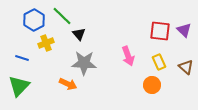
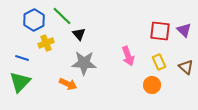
green triangle: moved 1 px right, 4 px up
